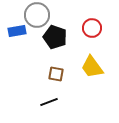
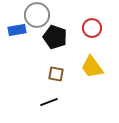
blue rectangle: moved 1 px up
